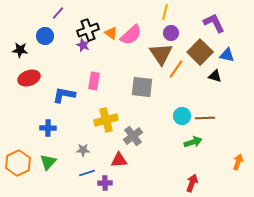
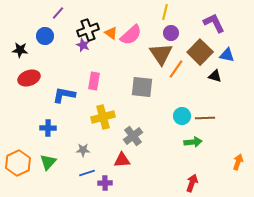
yellow cross: moved 3 px left, 3 px up
green arrow: rotated 12 degrees clockwise
red triangle: moved 3 px right
